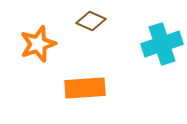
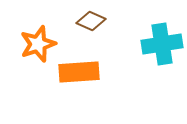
cyan cross: rotated 9 degrees clockwise
orange rectangle: moved 6 px left, 16 px up
